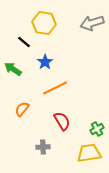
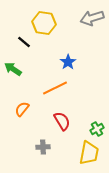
gray arrow: moved 5 px up
blue star: moved 23 px right
yellow trapezoid: rotated 110 degrees clockwise
